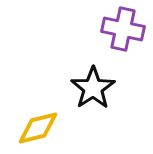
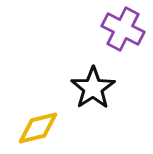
purple cross: rotated 15 degrees clockwise
